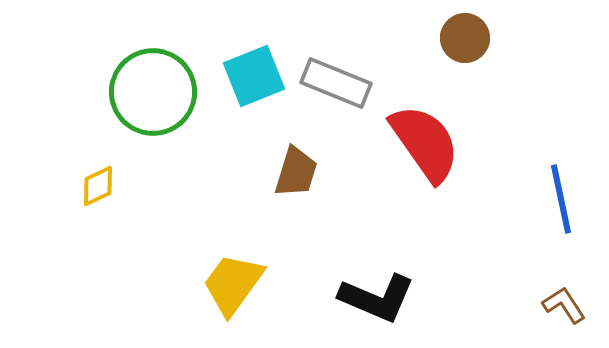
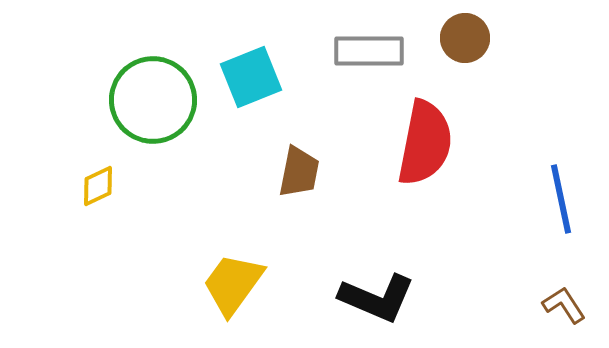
cyan square: moved 3 px left, 1 px down
gray rectangle: moved 33 px right, 32 px up; rotated 22 degrees counterclockwise
green circle: moved 8 px down
red semicircle: rotated 46 degrees clockwise
brown trapezoid: moved 3 px right; rotated 6 degrees counterclockwise
